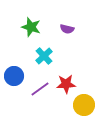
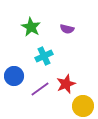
green star: rotated 12 degrees clockwise
cyan cross: rotated 18 degrees clockwise
red star: rotated 18 degrees counterclockwise
yellow circle: moved 1 px left, 1 px down
